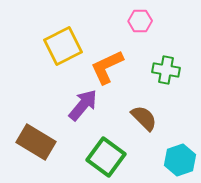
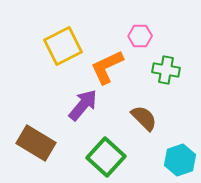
pink hexagon: moved 15 px down
brown rectangle: moved 1 px down
green square: rotated 6 degrees clockwise
